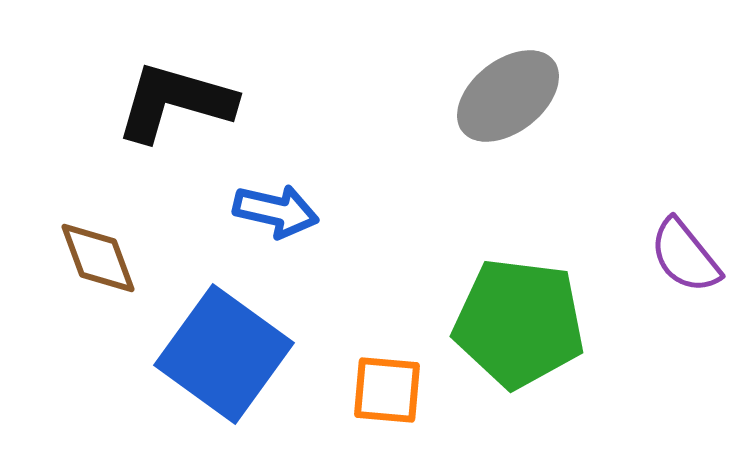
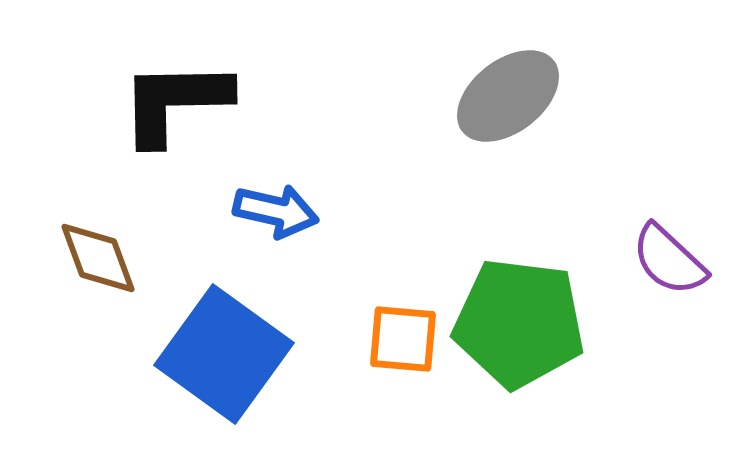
black L-shape: rotated 17 degrees counterclockwise
purple semicircle: moved 16 px left, 4 px down; rotated 8 degrees counterclockwise
orange square: moved 16 px right, 51 px up
